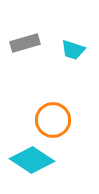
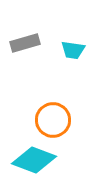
cyan trapezoid: rotated 10 degrees counterclockwise
cyan diamond: moved 2 px right; rotated 12 degrees counterclockwise
